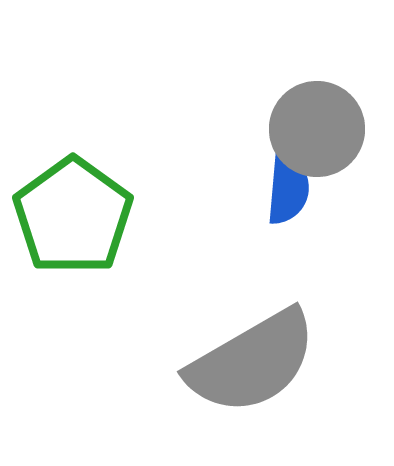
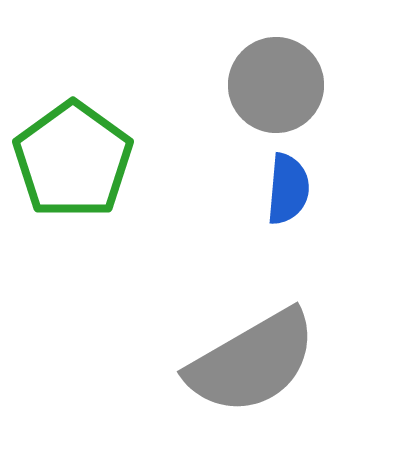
gray circle: moved 41 px left, 44 px up
green pentagon: moved 56 px up
